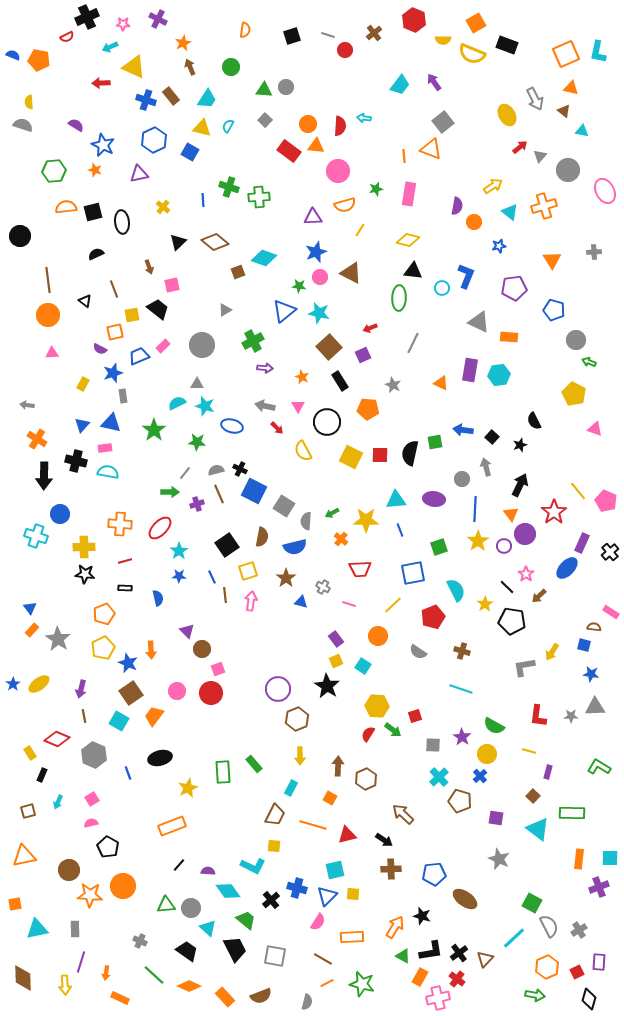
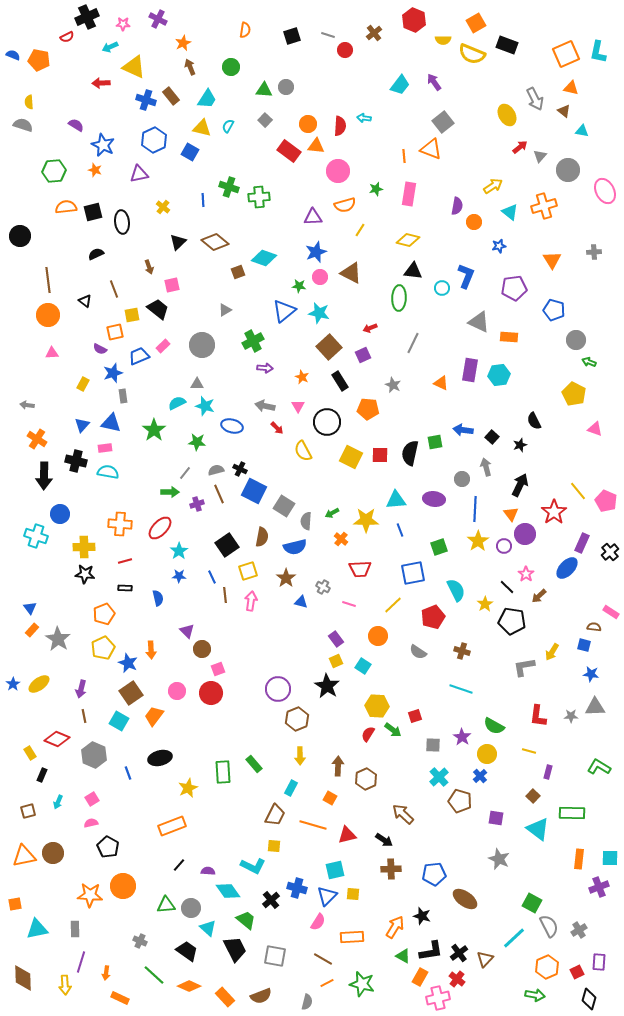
brown circle at (69, 870): moved 16 px left, 17 px up
